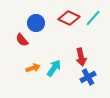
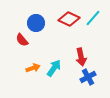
red diamond: moved 1 px down
